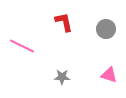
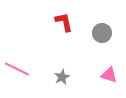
gray circle: moved 4 px left, 4 px down
pink line: moved 5 px left, 23 px down
gray star: rotated 28 degrees counterclockwise
